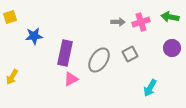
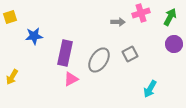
green arrow: rotated 108 degrees clockwise
pink cross: moved 9 px up
purple circle: moved 2 px right, 4 px up
cyan arrow: moved 1 px down
